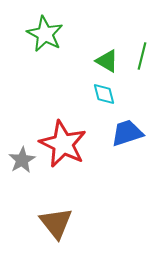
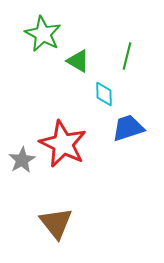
green star: moved 2 px left
green line: moved 15 px left
green triangle: moved 29 px left
cyan diamond: rotated 15 degrees clockwise
blue trapezoid: moved 1 px right, 5 px up
